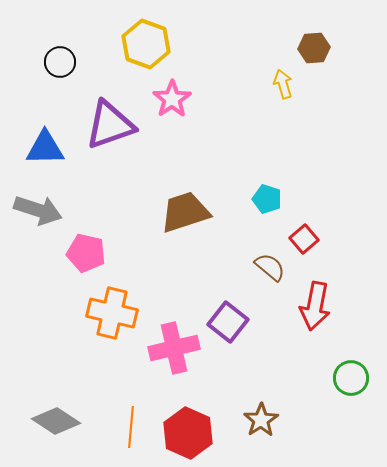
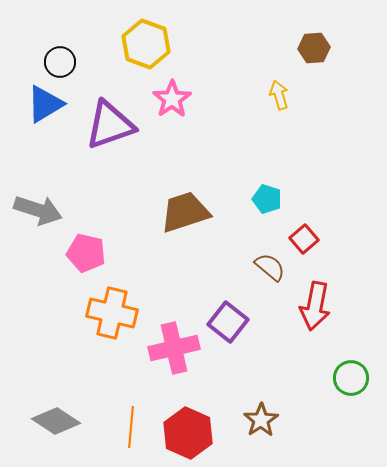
yellow arrow: moved 4 px left, 11 px down
blue triangle: moved 44 px up; rotated 30 degrees counterclockwise
